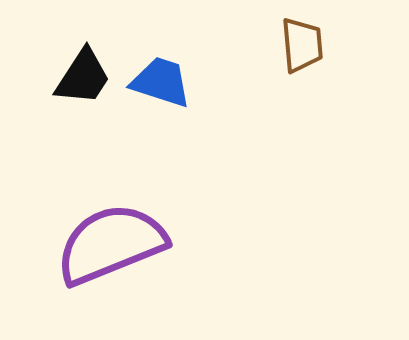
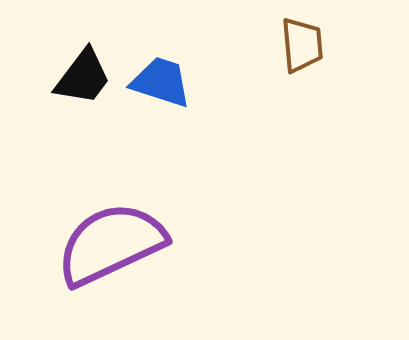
black trapezoid: rotated 4 degrees clockwise
purple semicircle: rotated 3 degrees counterclockwise
